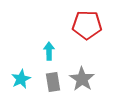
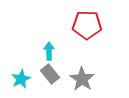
gray rectangle: moved 3 px left, 8 px up; rotated 30 degrees counterclockwise
